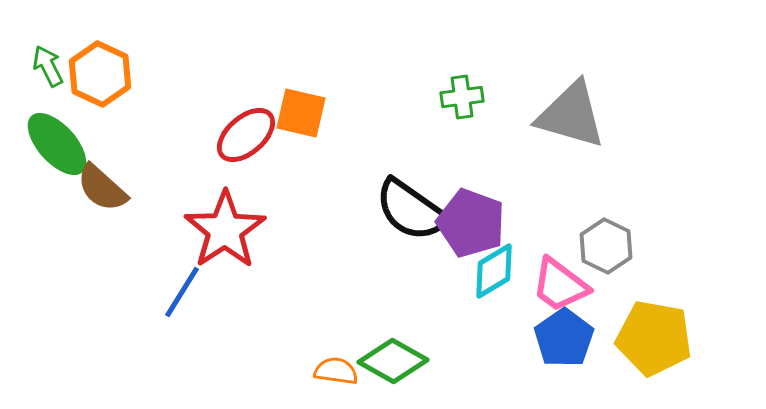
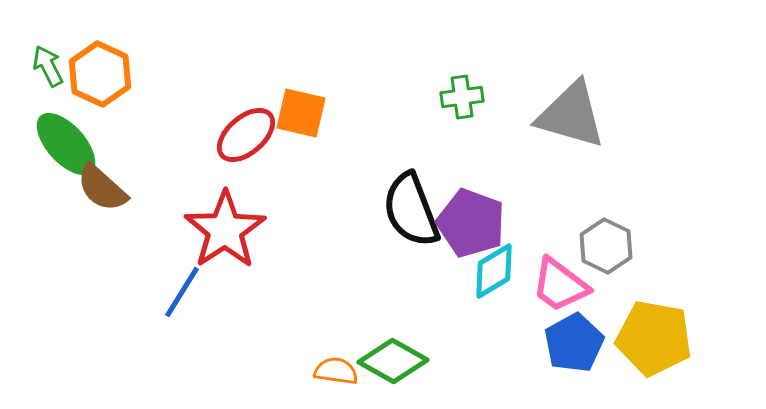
green ellipse: moved 9 px right
black semicircle: rotated 34 degrees clockwise
blue pentagon: moved 10 px right, 5 px down; rotated 6 degrees clockwise
